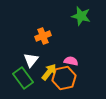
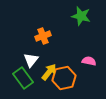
pink semicircle: moved 18 px right
